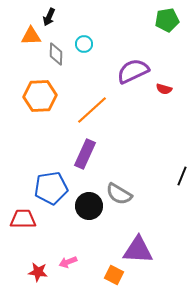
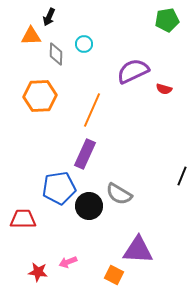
orange line: rotated 24 degrees counterclockwise
blue pentagon: moved 8 px right
